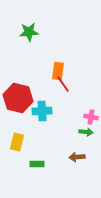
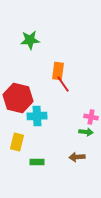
green star: moved 1 px right, 8 px down
cyan cross: moved 5 px left, 5 px down
green rectangle: moved 2 px up
